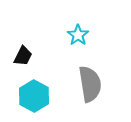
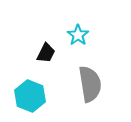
black trapezoid: moved 23 px right, 3 px up
cyan hexagon: moved 4 px left; rotated 8 degrees counterclockwise
